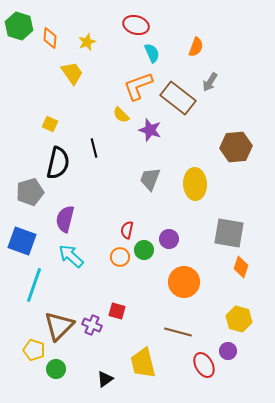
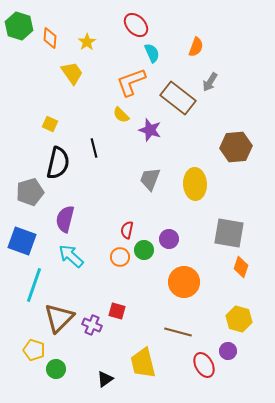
red ellipse at (136, 25): rotated 30 degrees clockwise
yellow star at (87, 42): rotated 12 degrees counterclockwise
orange L-shape at (138, 86): moved 7 px left, 4 px up
brown triangle at (59, 326): moved 8 px up
